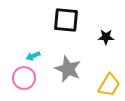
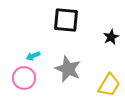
black star: moved 5 px right; rotated 28 degrees counterclockwise
